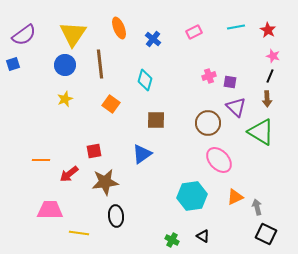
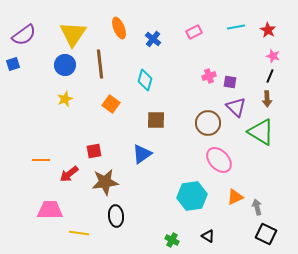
black triangle: moved 5 px right
